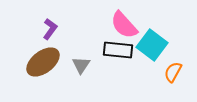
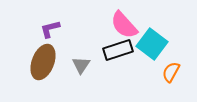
purple L-shape: rotated 140 degrees counterclockwise
cyan square: moved 1 px up
black rectangle: rotated 24 degrees counterclockwise
brown ellipse: rotated 32 degrees counterclockwise
orange semicircle: moved 2 px left
